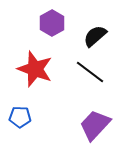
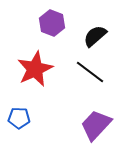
purple hexagon: rotated 10 degrees counterclockwise
red star: rotated 27 degrees clockwise
blue pentagon: moved 1 px left, 1 px down
purple trapezoid: moved 1 px right
